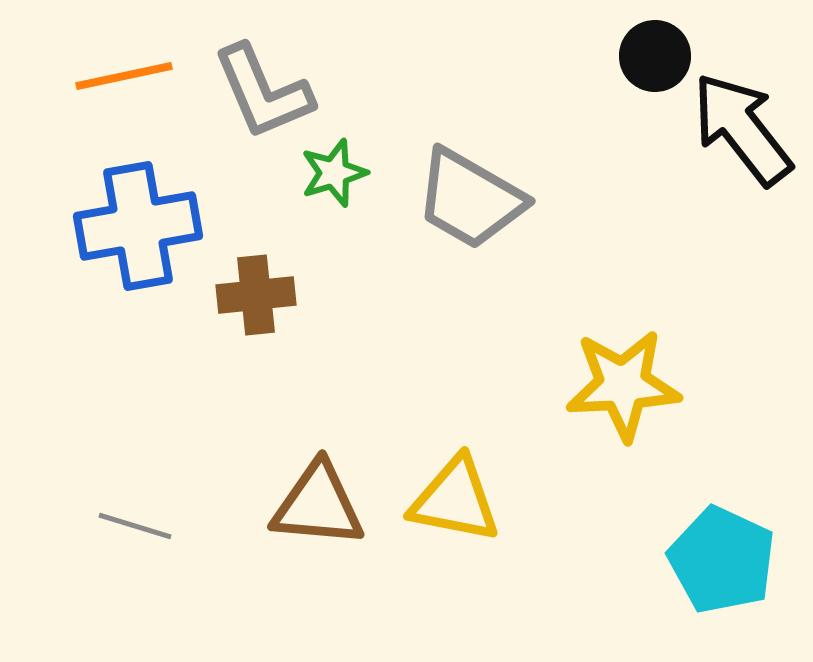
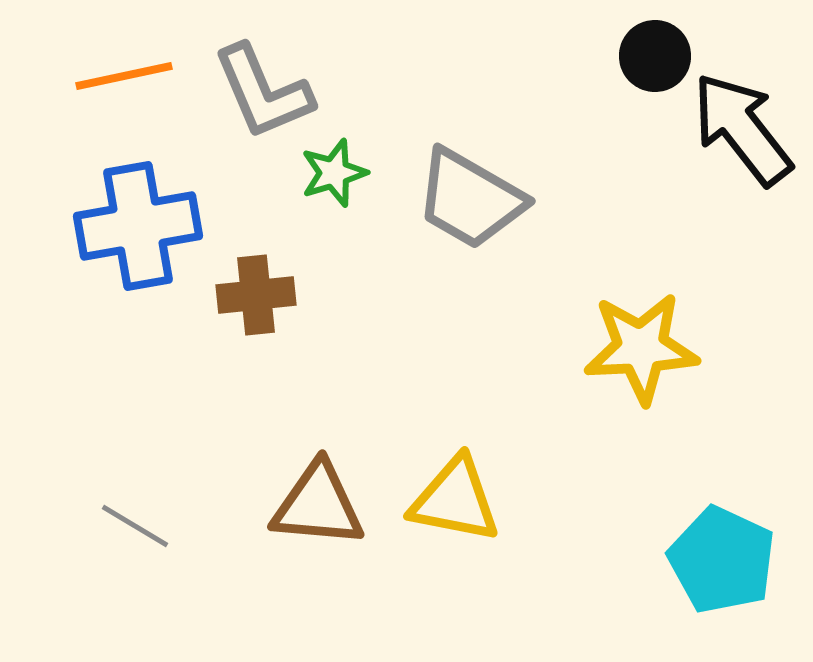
yellow star: moved 18 px right, 37 px up
gray line: rotated 14 degrees clockwise
